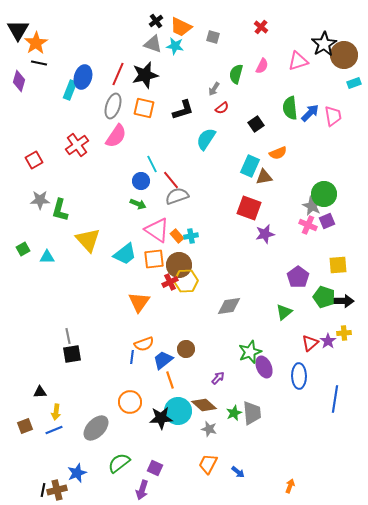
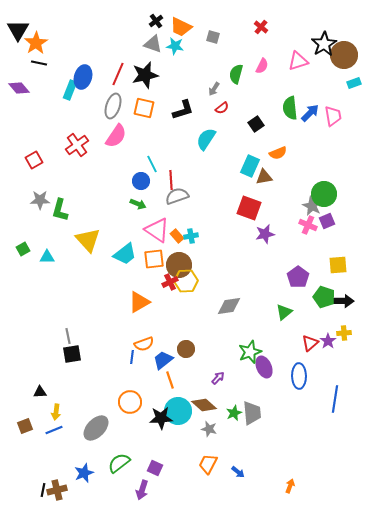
purple diamond at (19, 81): moved 7 px down; rotated 55 degrees counterclockwise
red line at (171, 180): rotated 36 degrees clockwise
orange triangle at (139, 302): rotated 25 degrees clockwise
blue star at (77, 473): moved 7 px right
